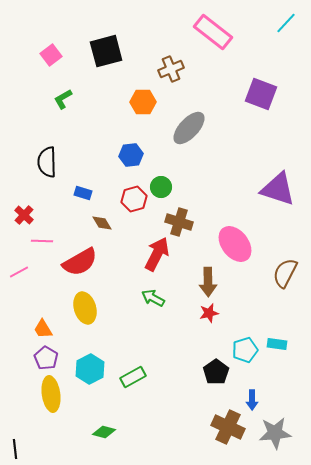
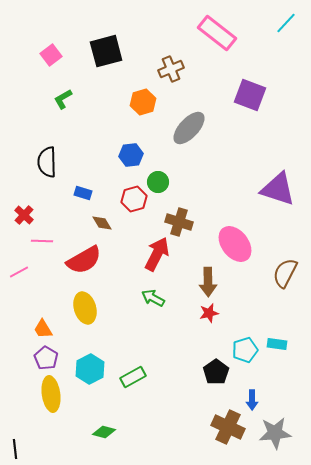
pink rectangle at (213, 32): moved 4 px right, 1 px down
purple square at (261, 94): moved 11 px left, 1 px down
orange hexagon at (143, 102): rotated 15 degrees counterclockwise
green circle at (161, 187): moved 3 px left, 5 px up
red semicircle at (80, 262): moved 4 px right, 2 px up
